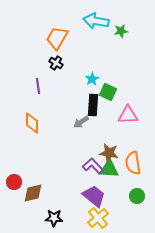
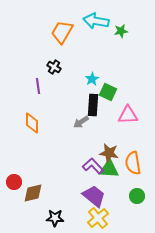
orange trapezoid: moved 5 px right, 6 px up
black cross: moved 2 px left, 4 px down
black star: moved 1 px right
